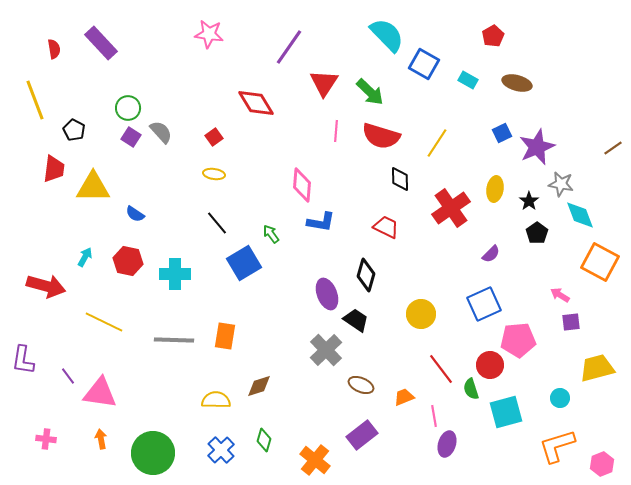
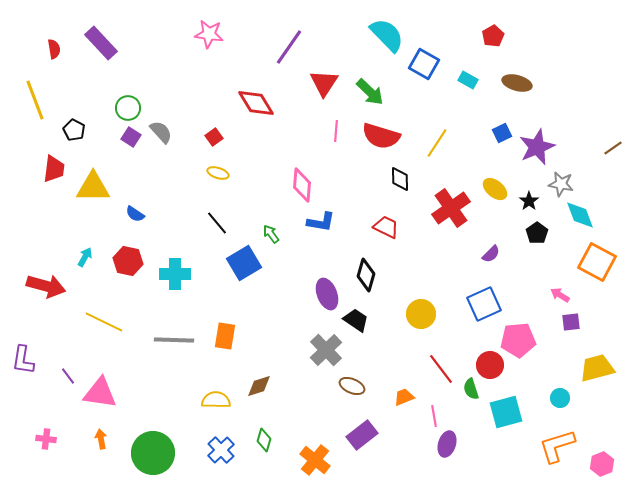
yellow ellipse at (214, 174): moved 4 px right, 1 px up; rotated 10 degrees clockwise
yellow ellipse at (495, 189): rotated 60 degrees counterclockwise
orange square at (600, 262): moved 3 px left
brown ellipse at (361, 385): moved 9 px left, 1 px down
